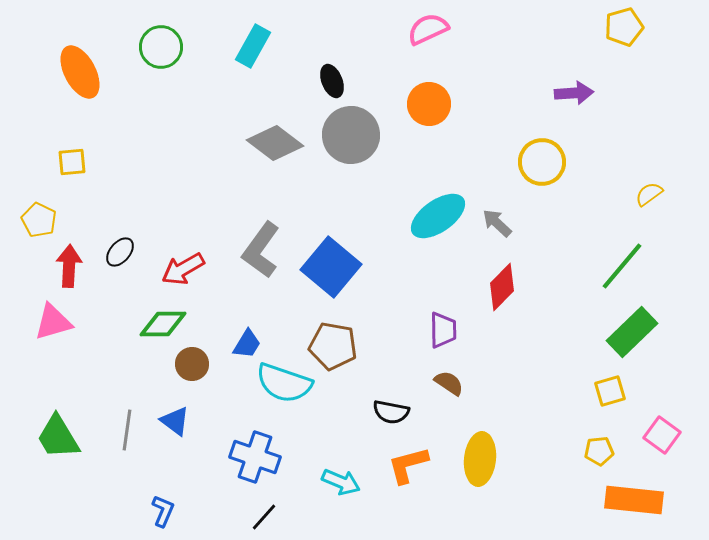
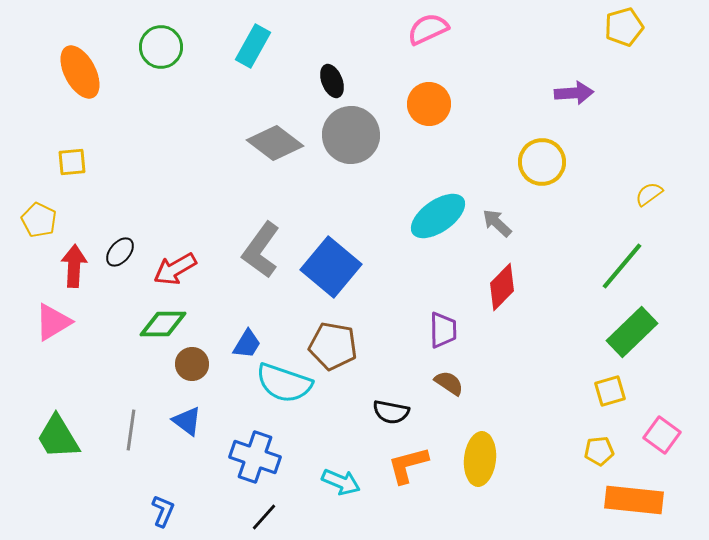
red arrow at (69, 266): moved 5 px right
red arrow at (183, 269): moved 8 px left
pink triangle at (53, 322): rotated 15 degrees counterclockwise
blue triangle at (175, 421): moved 12 px right
gray line at (127, 430): moved 4 px right
